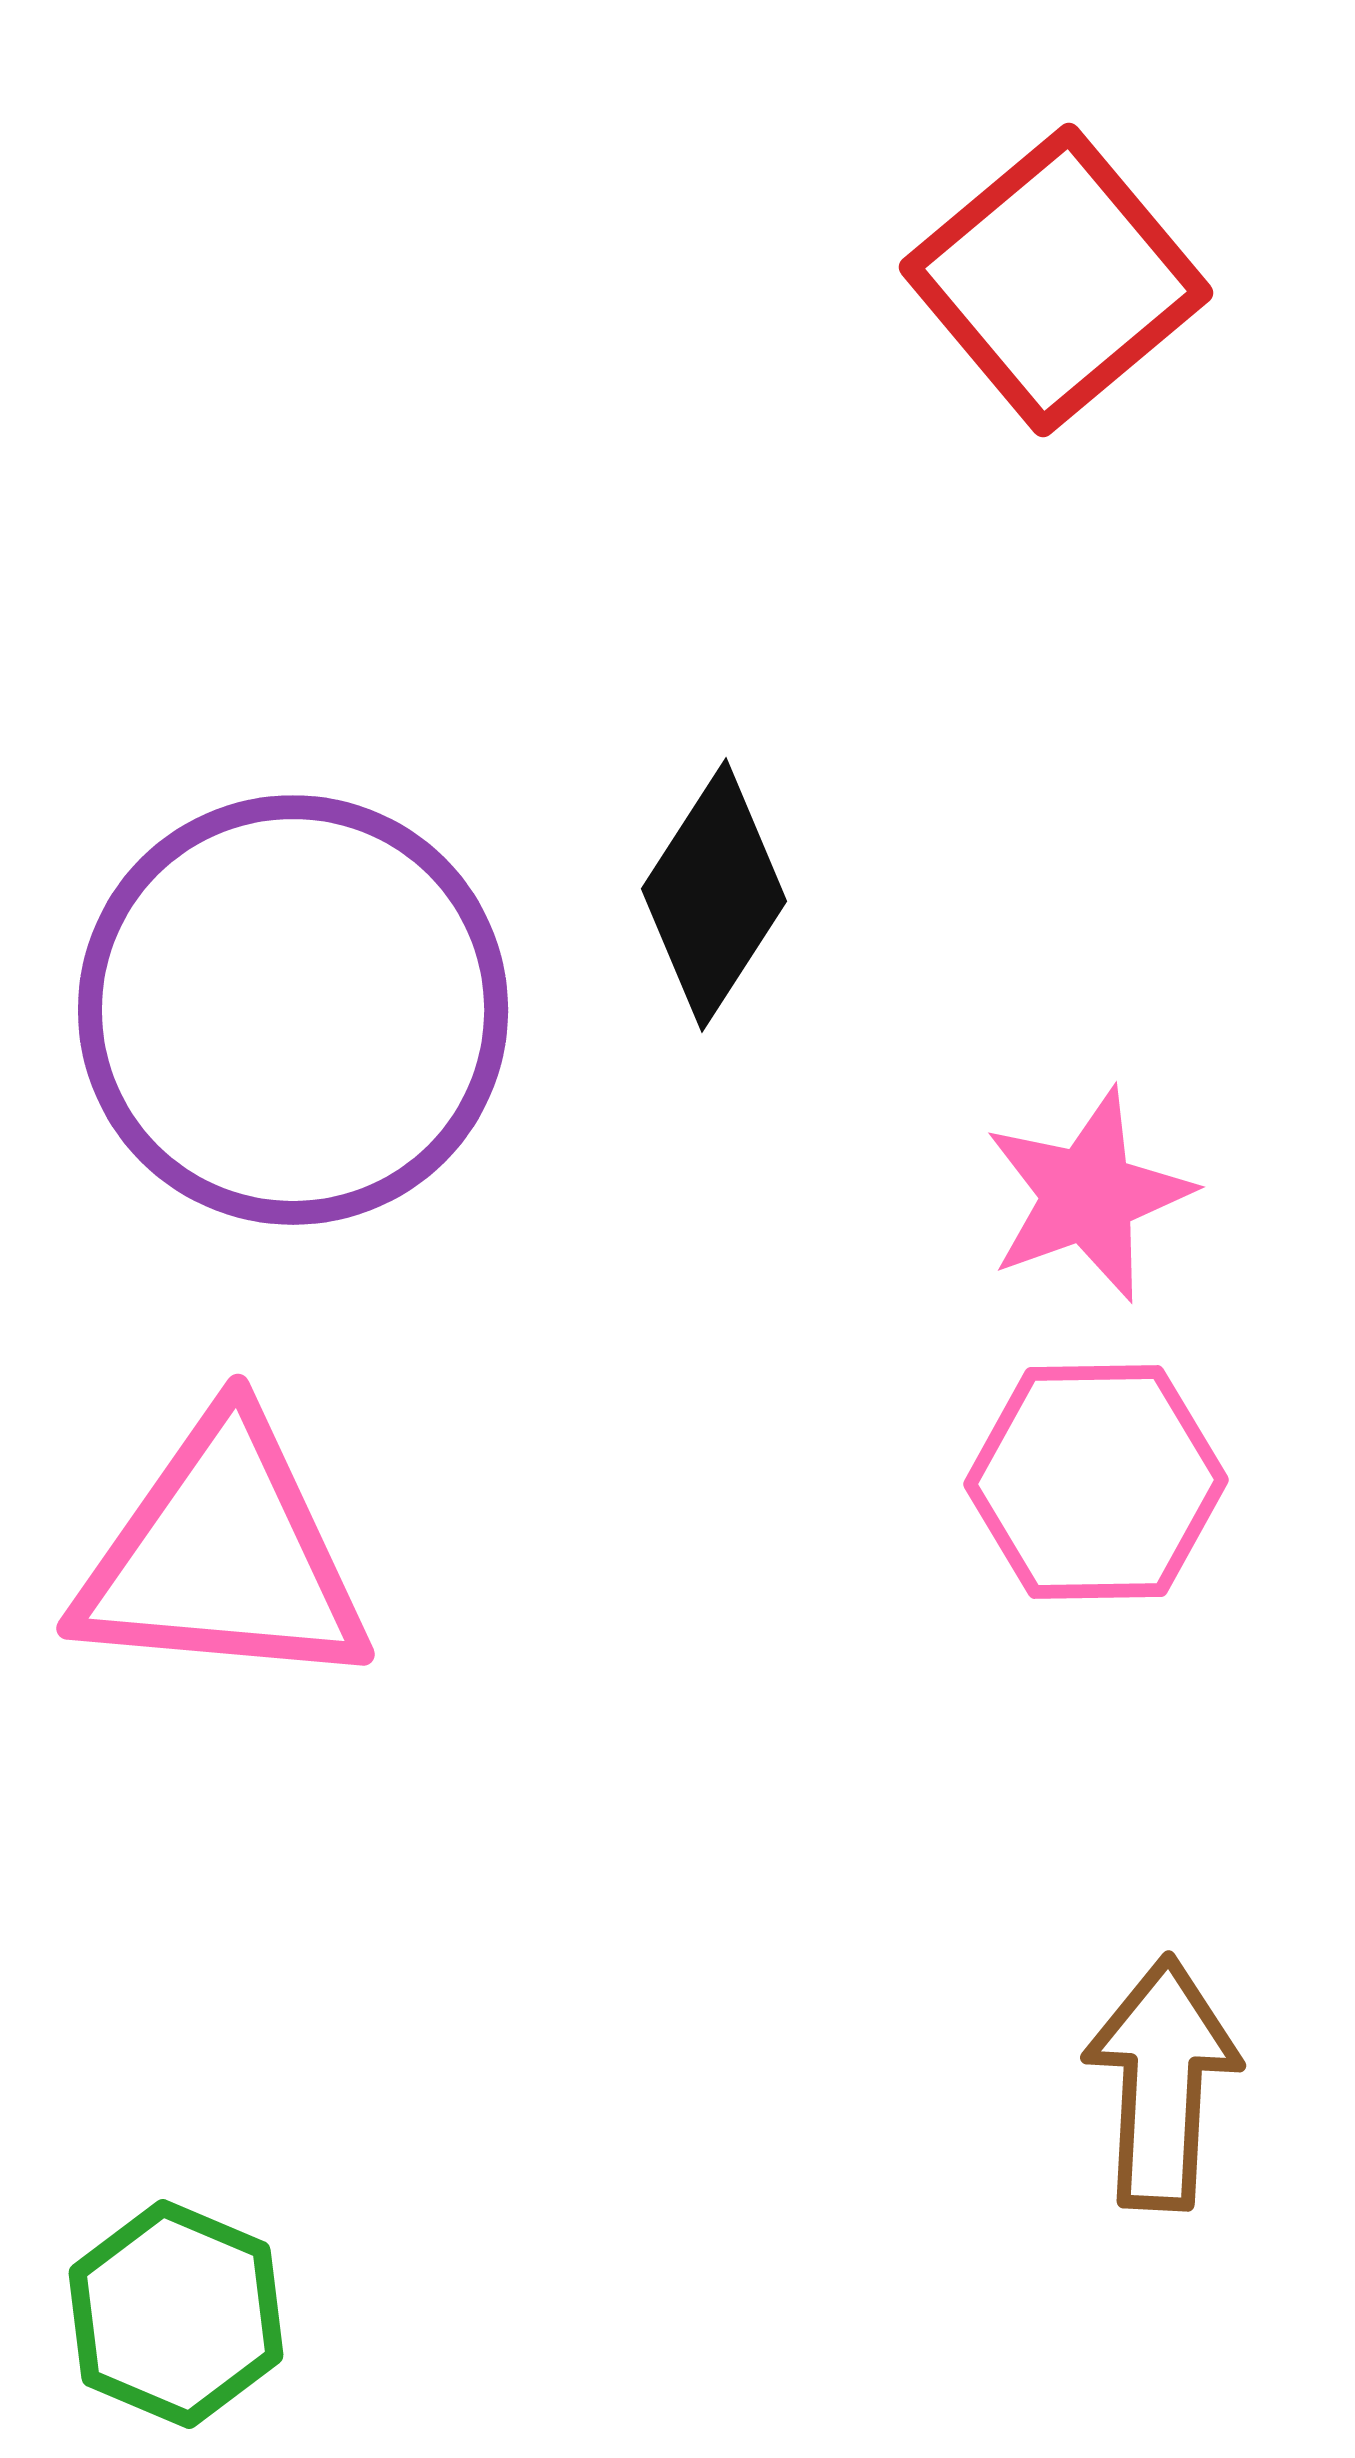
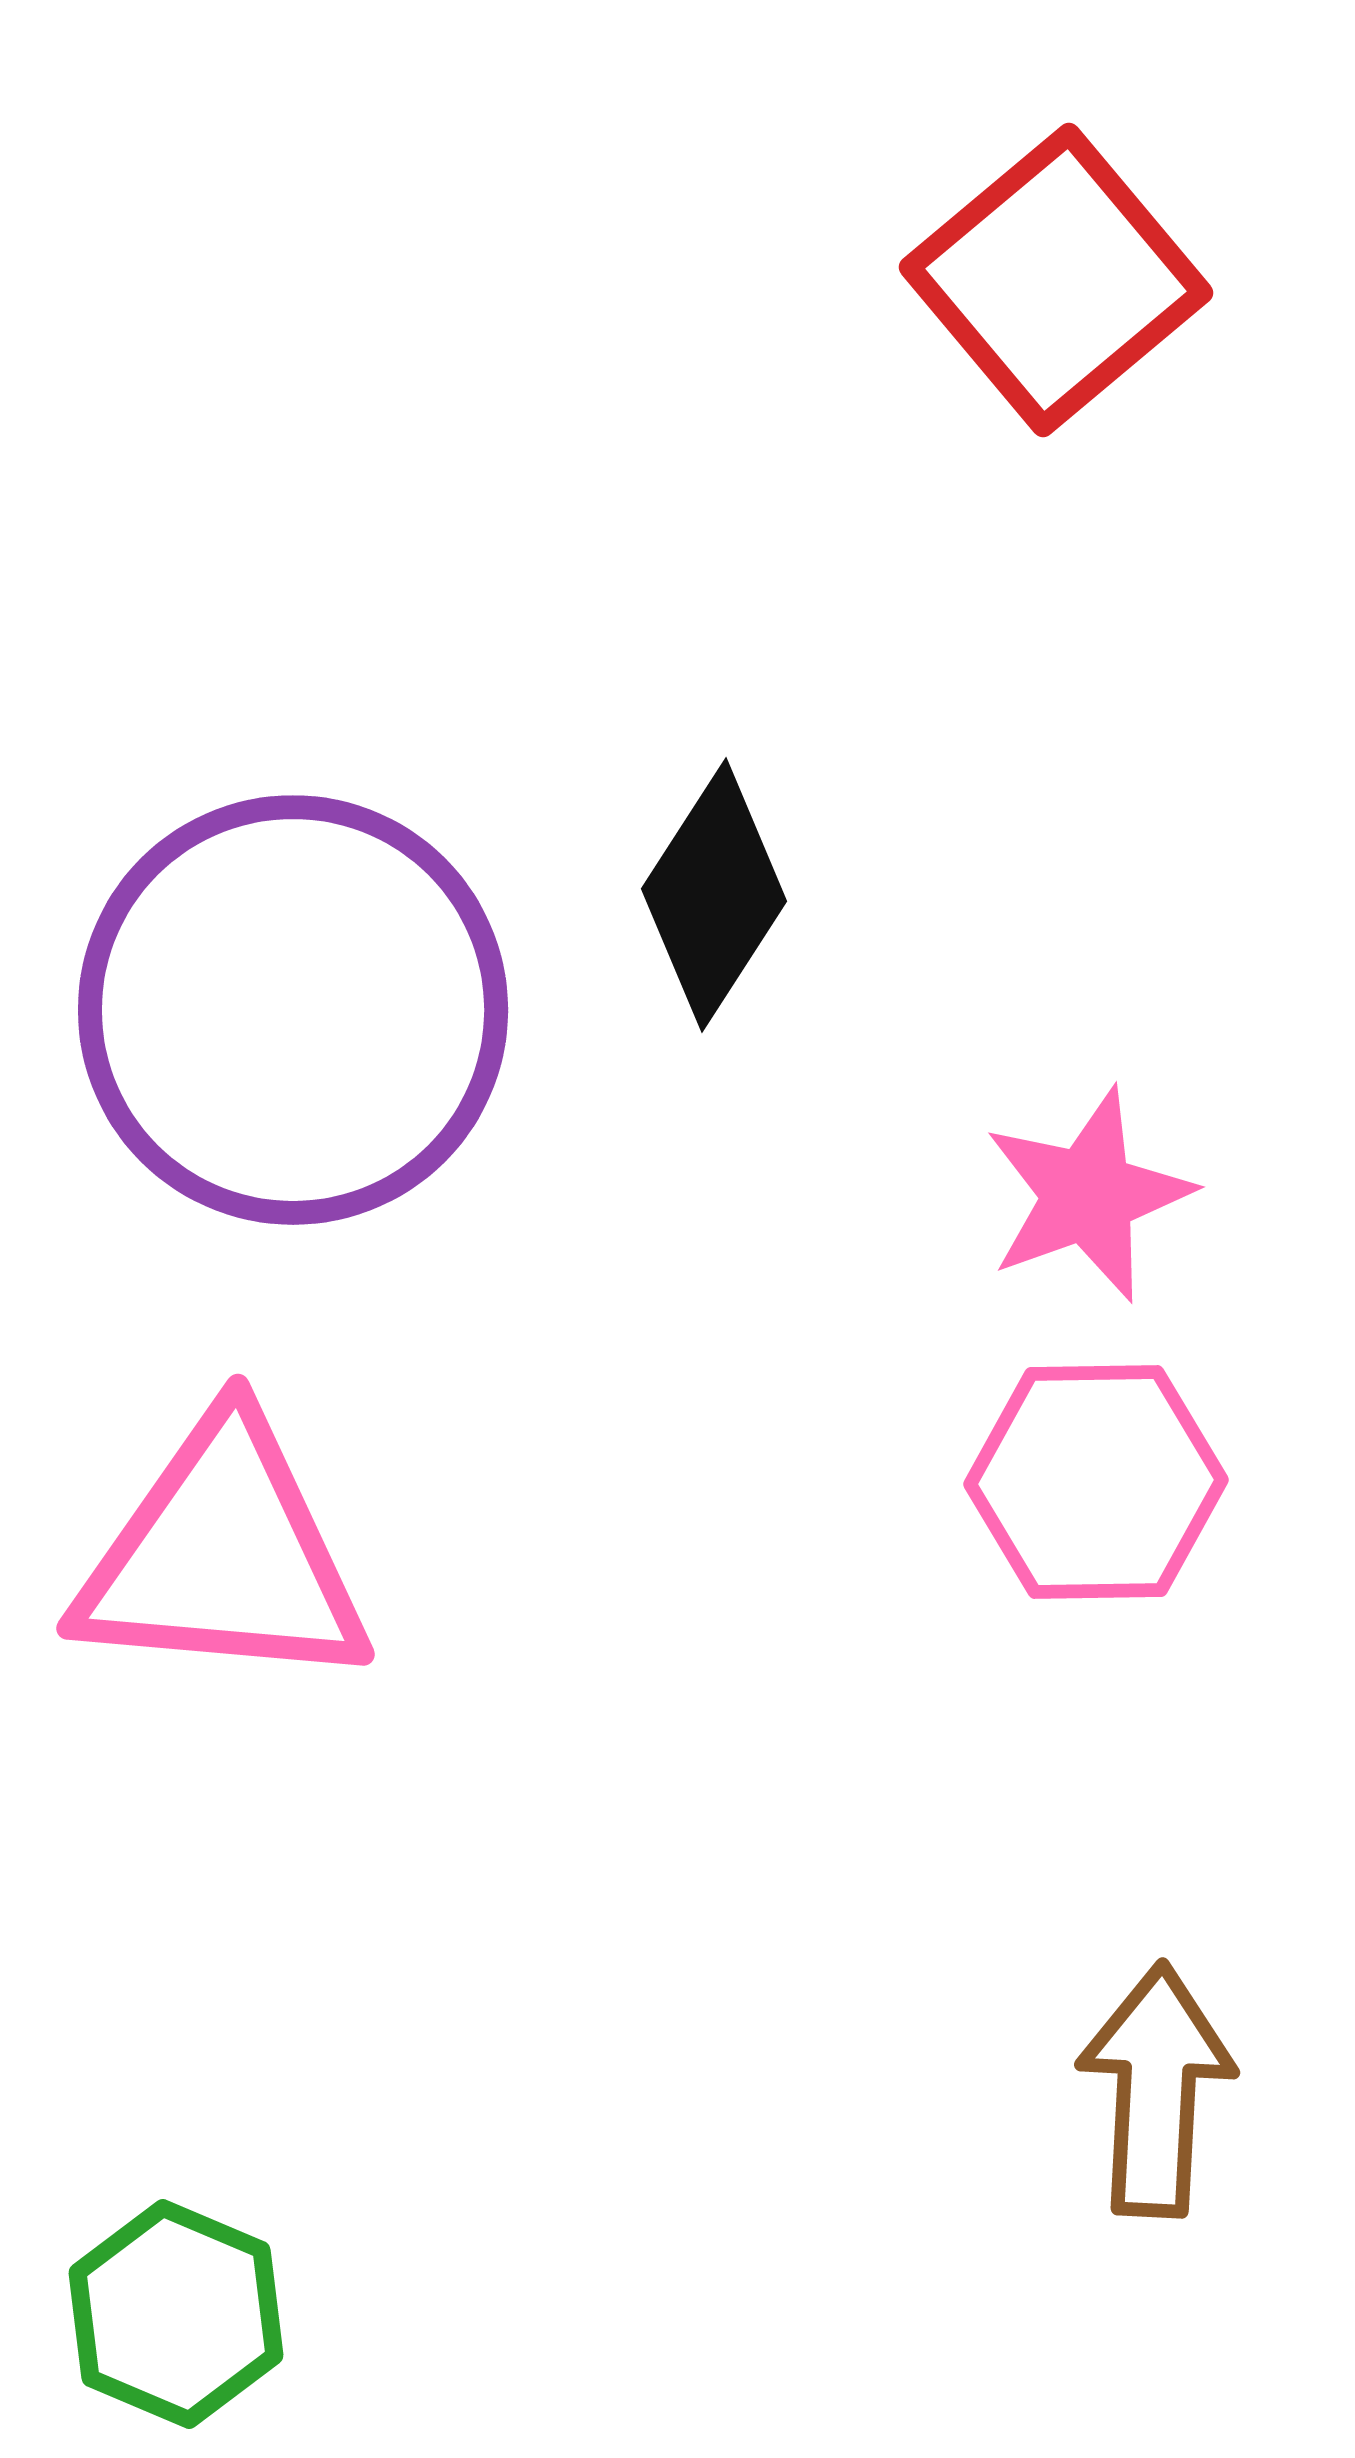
brown arrow: moved 6 px left, 7 px down
